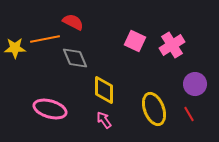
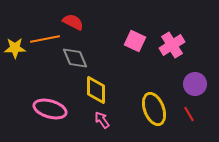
yellow diamond: moved 8 px left
pink arrow: moved 2 px left
